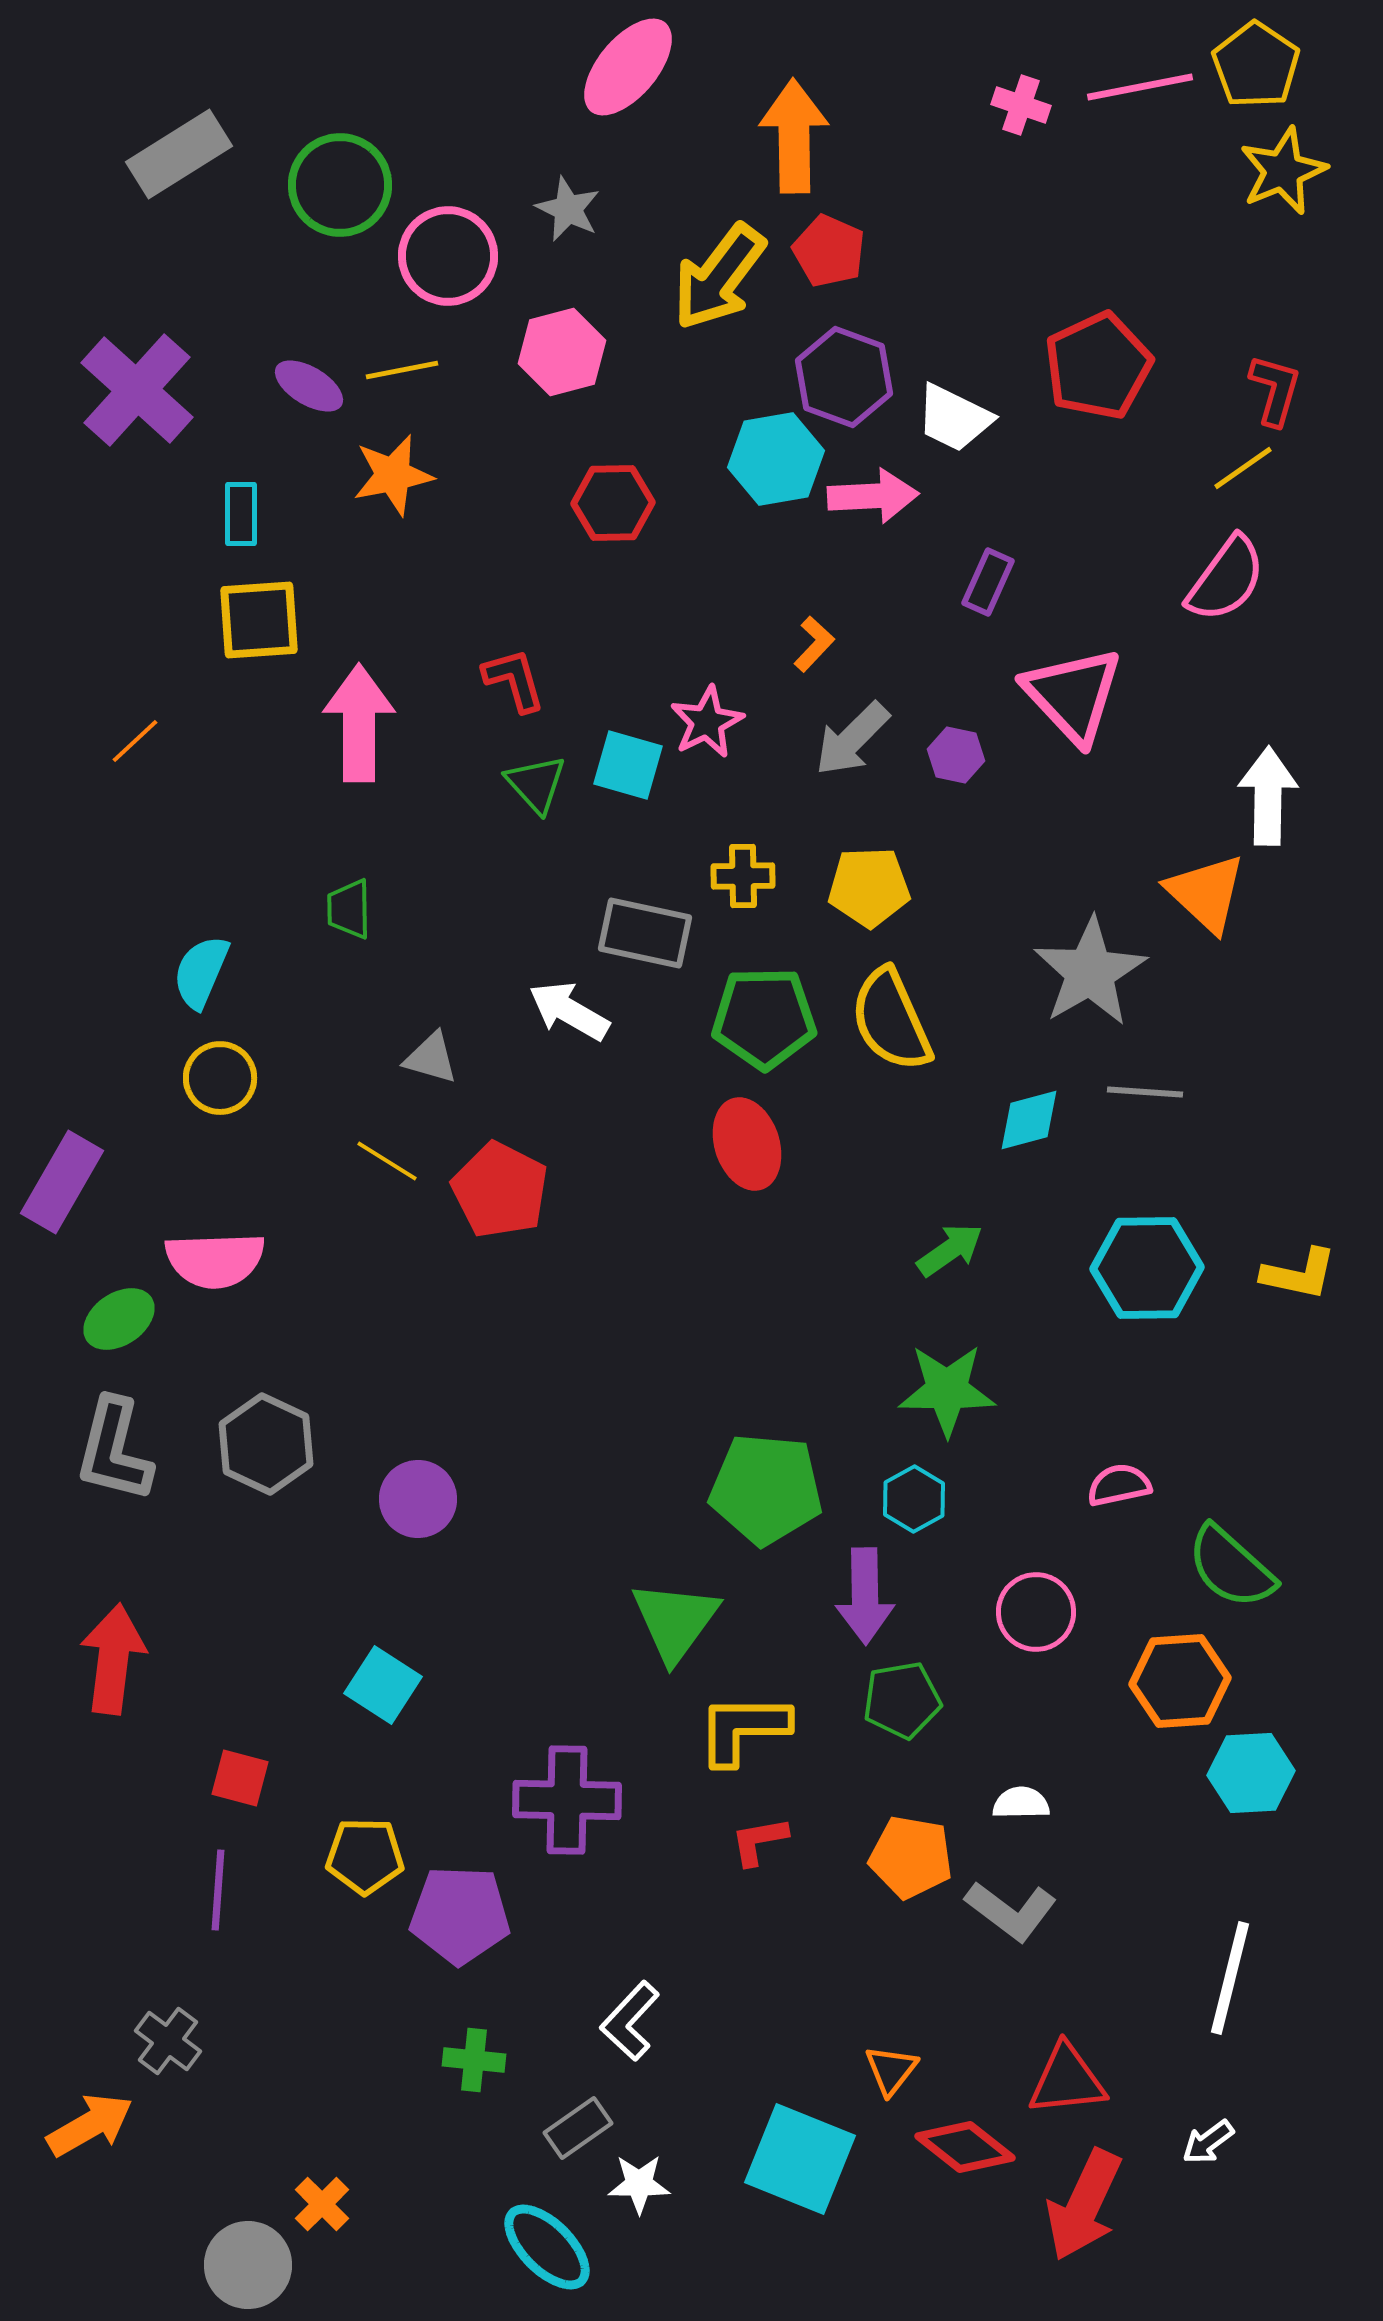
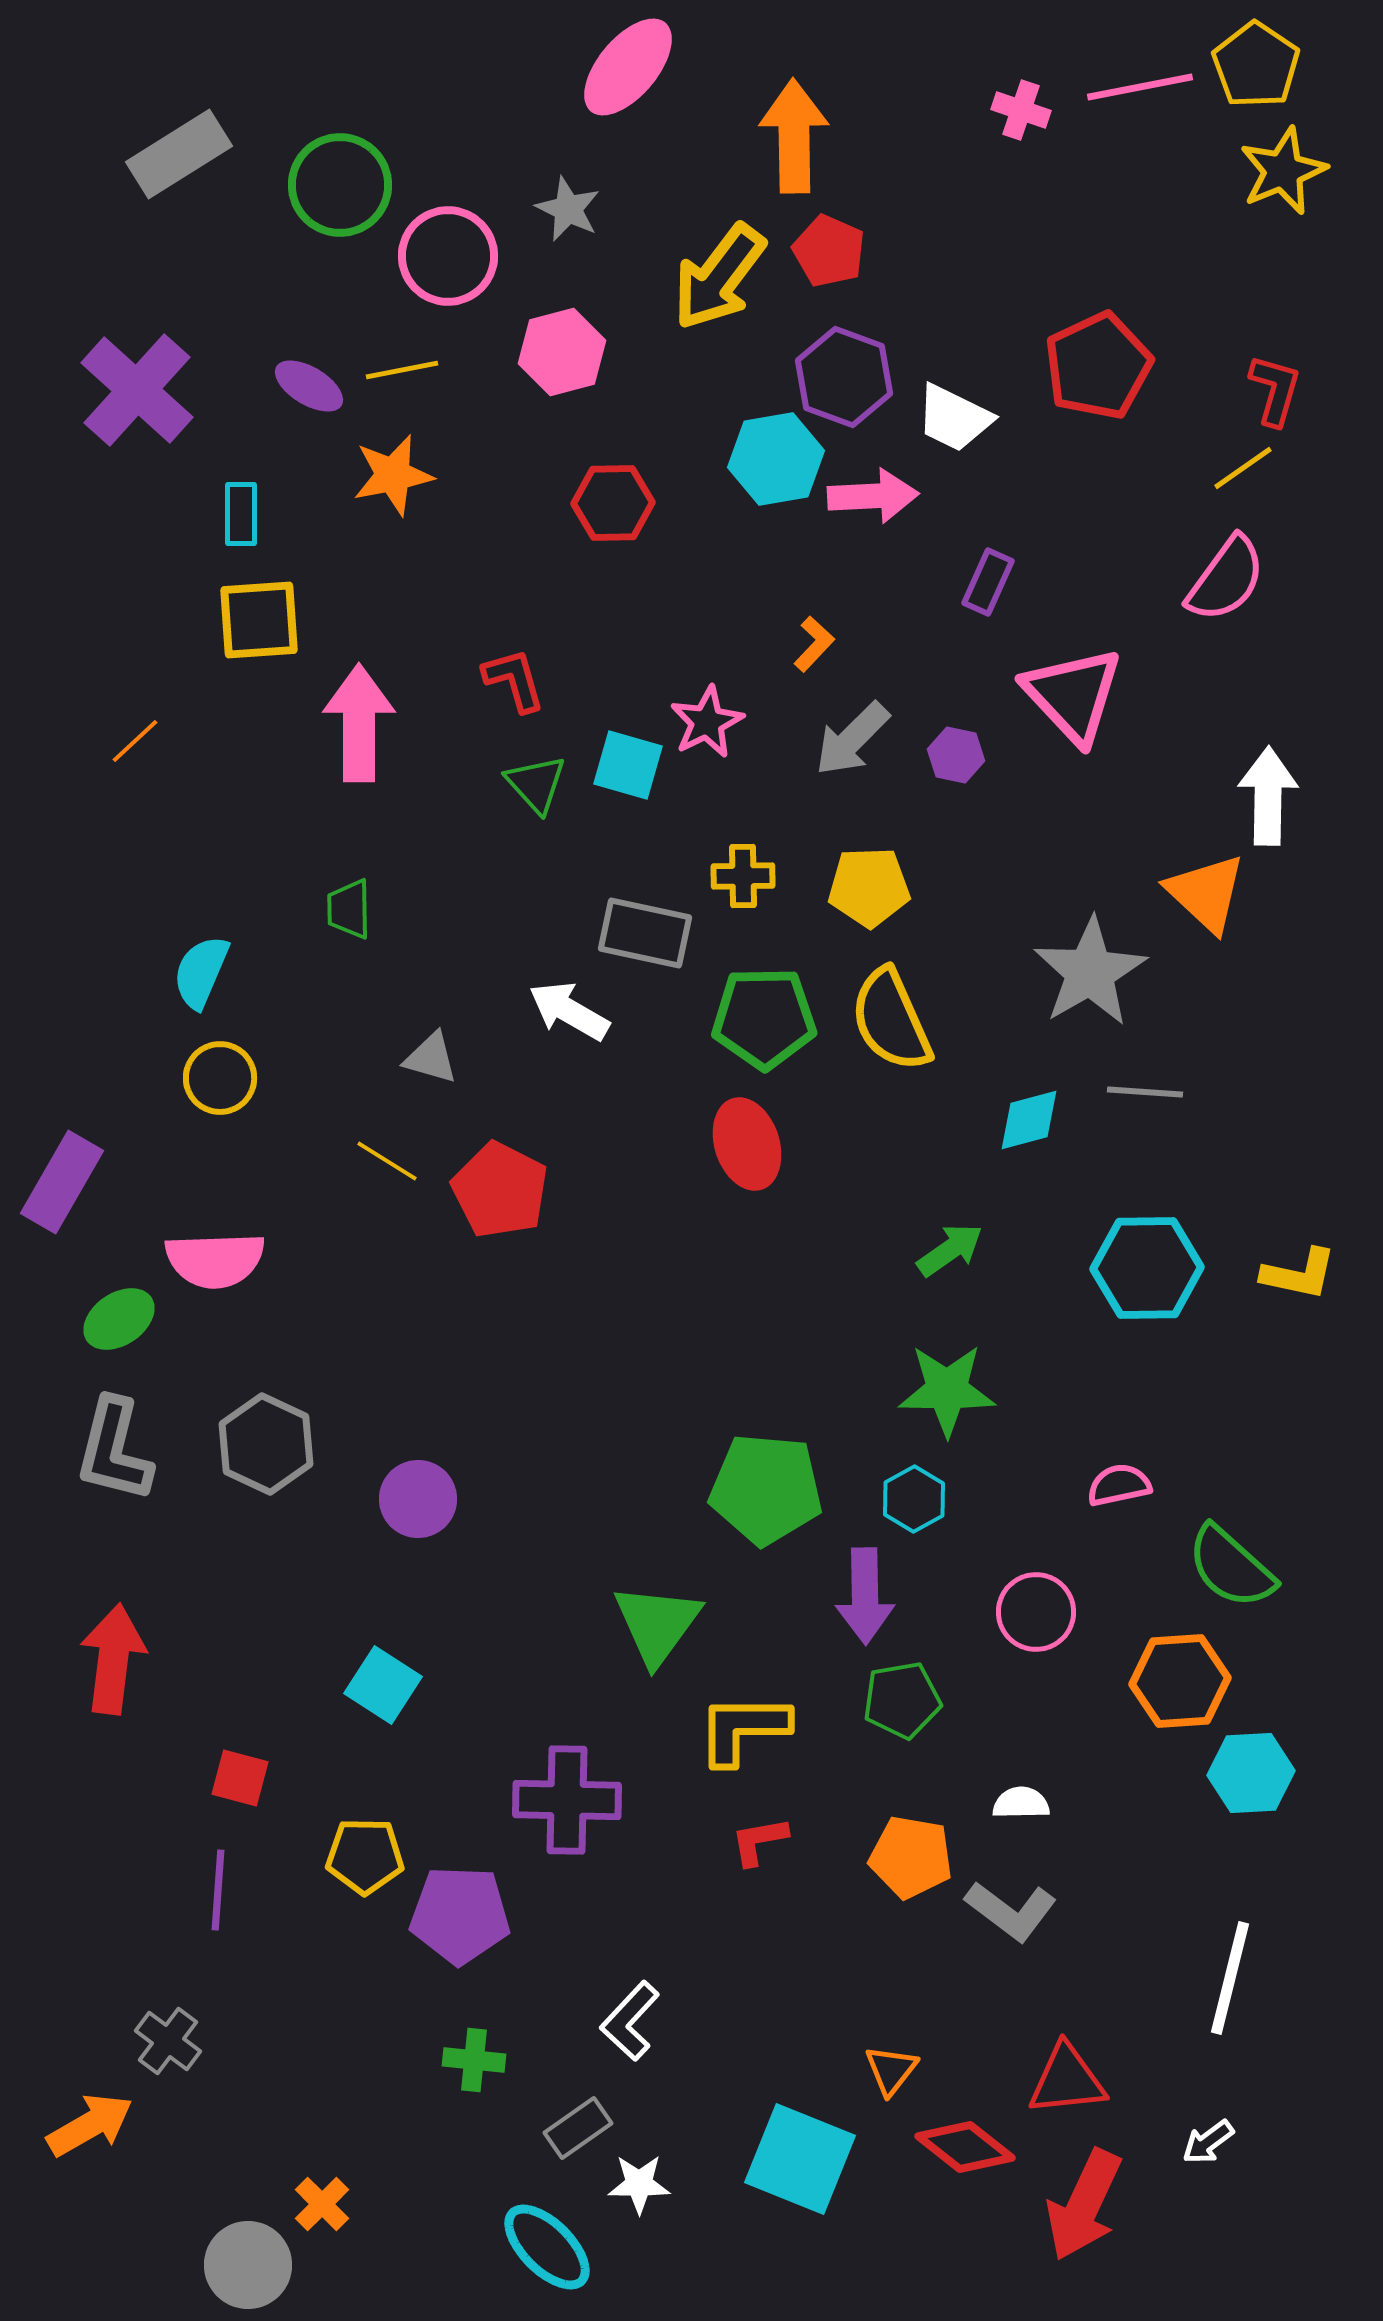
pink cross at (1021, 105): moved 5 px down
green triangle at (675, 1621): moved 18 px left, 3 px down
